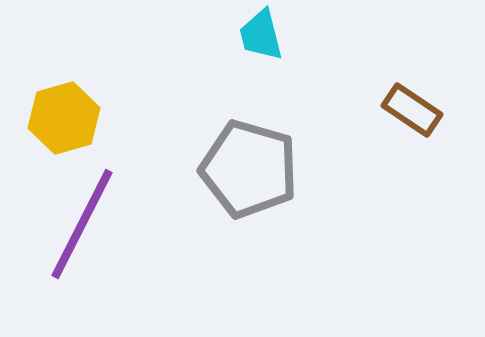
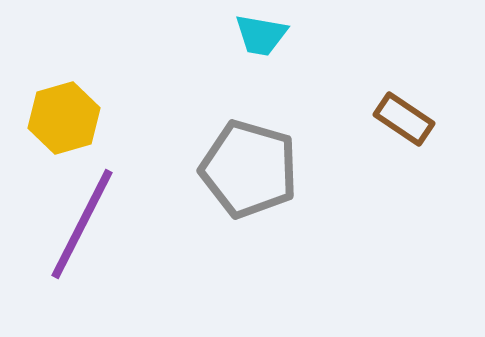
cyan trapezoid: rotated 66 degrees counterclockwise
brown rectangle: moved 8 px left, 9 px down
